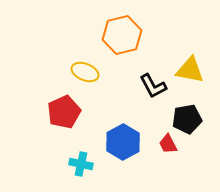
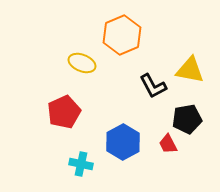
orange hexagon: rotated 9 degrees counterclockwise
yellow ellipse: moved 3 px left, 9 px up
